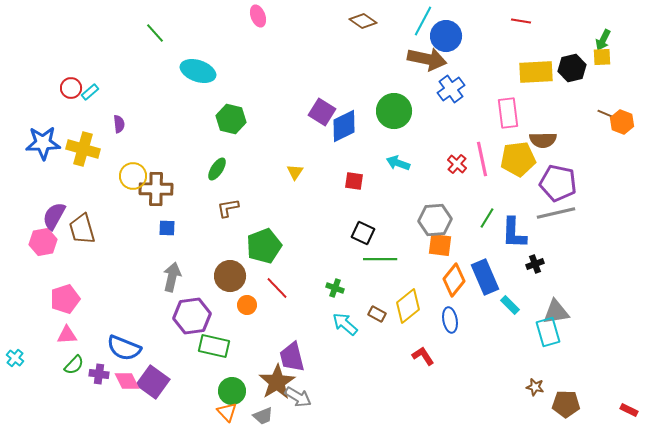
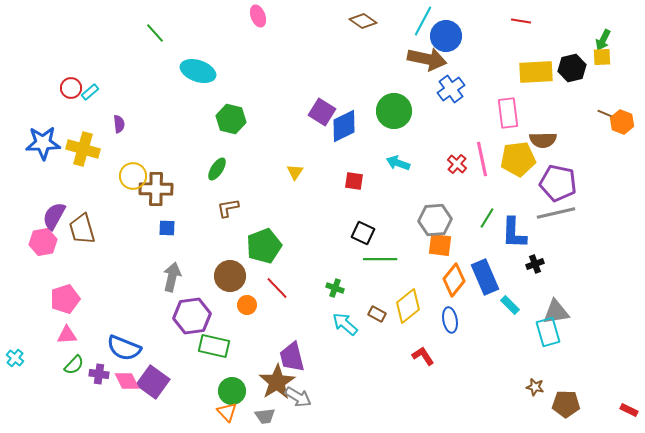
gray trapezoid at (263, 416): moved 2 px right; rotated 15 degrees clockwise
